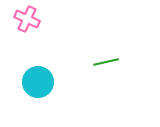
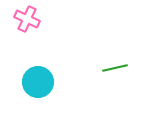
green line: moved 9 px right, 6 px down
